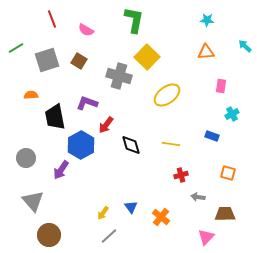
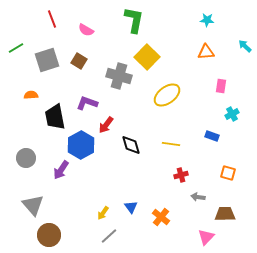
gray triangle: moved 4 px down
